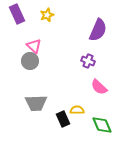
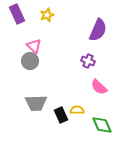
black rectangle: moved 2 px left, 4 px up
